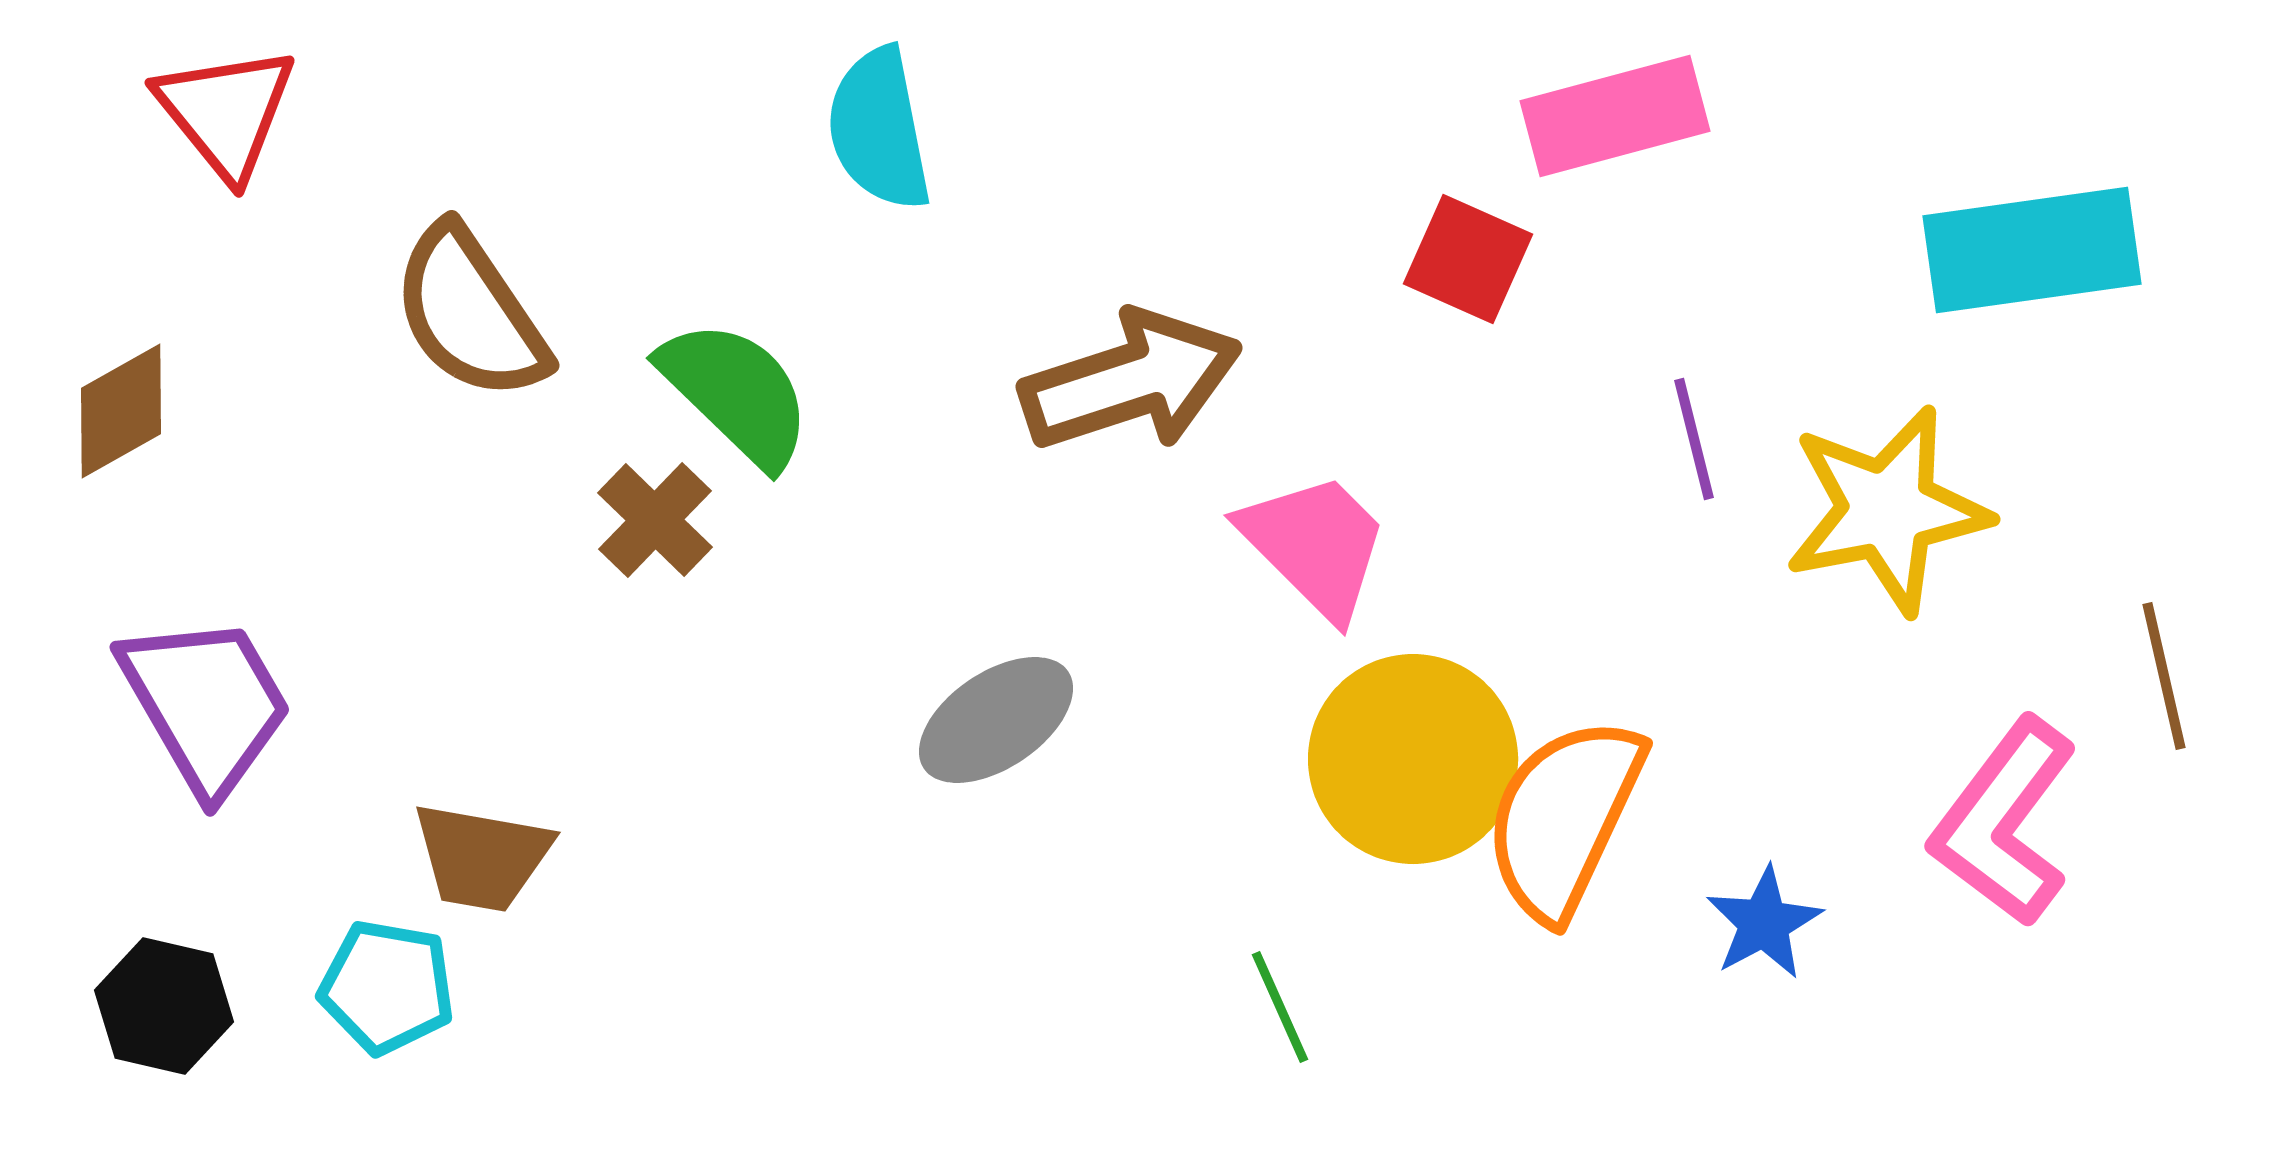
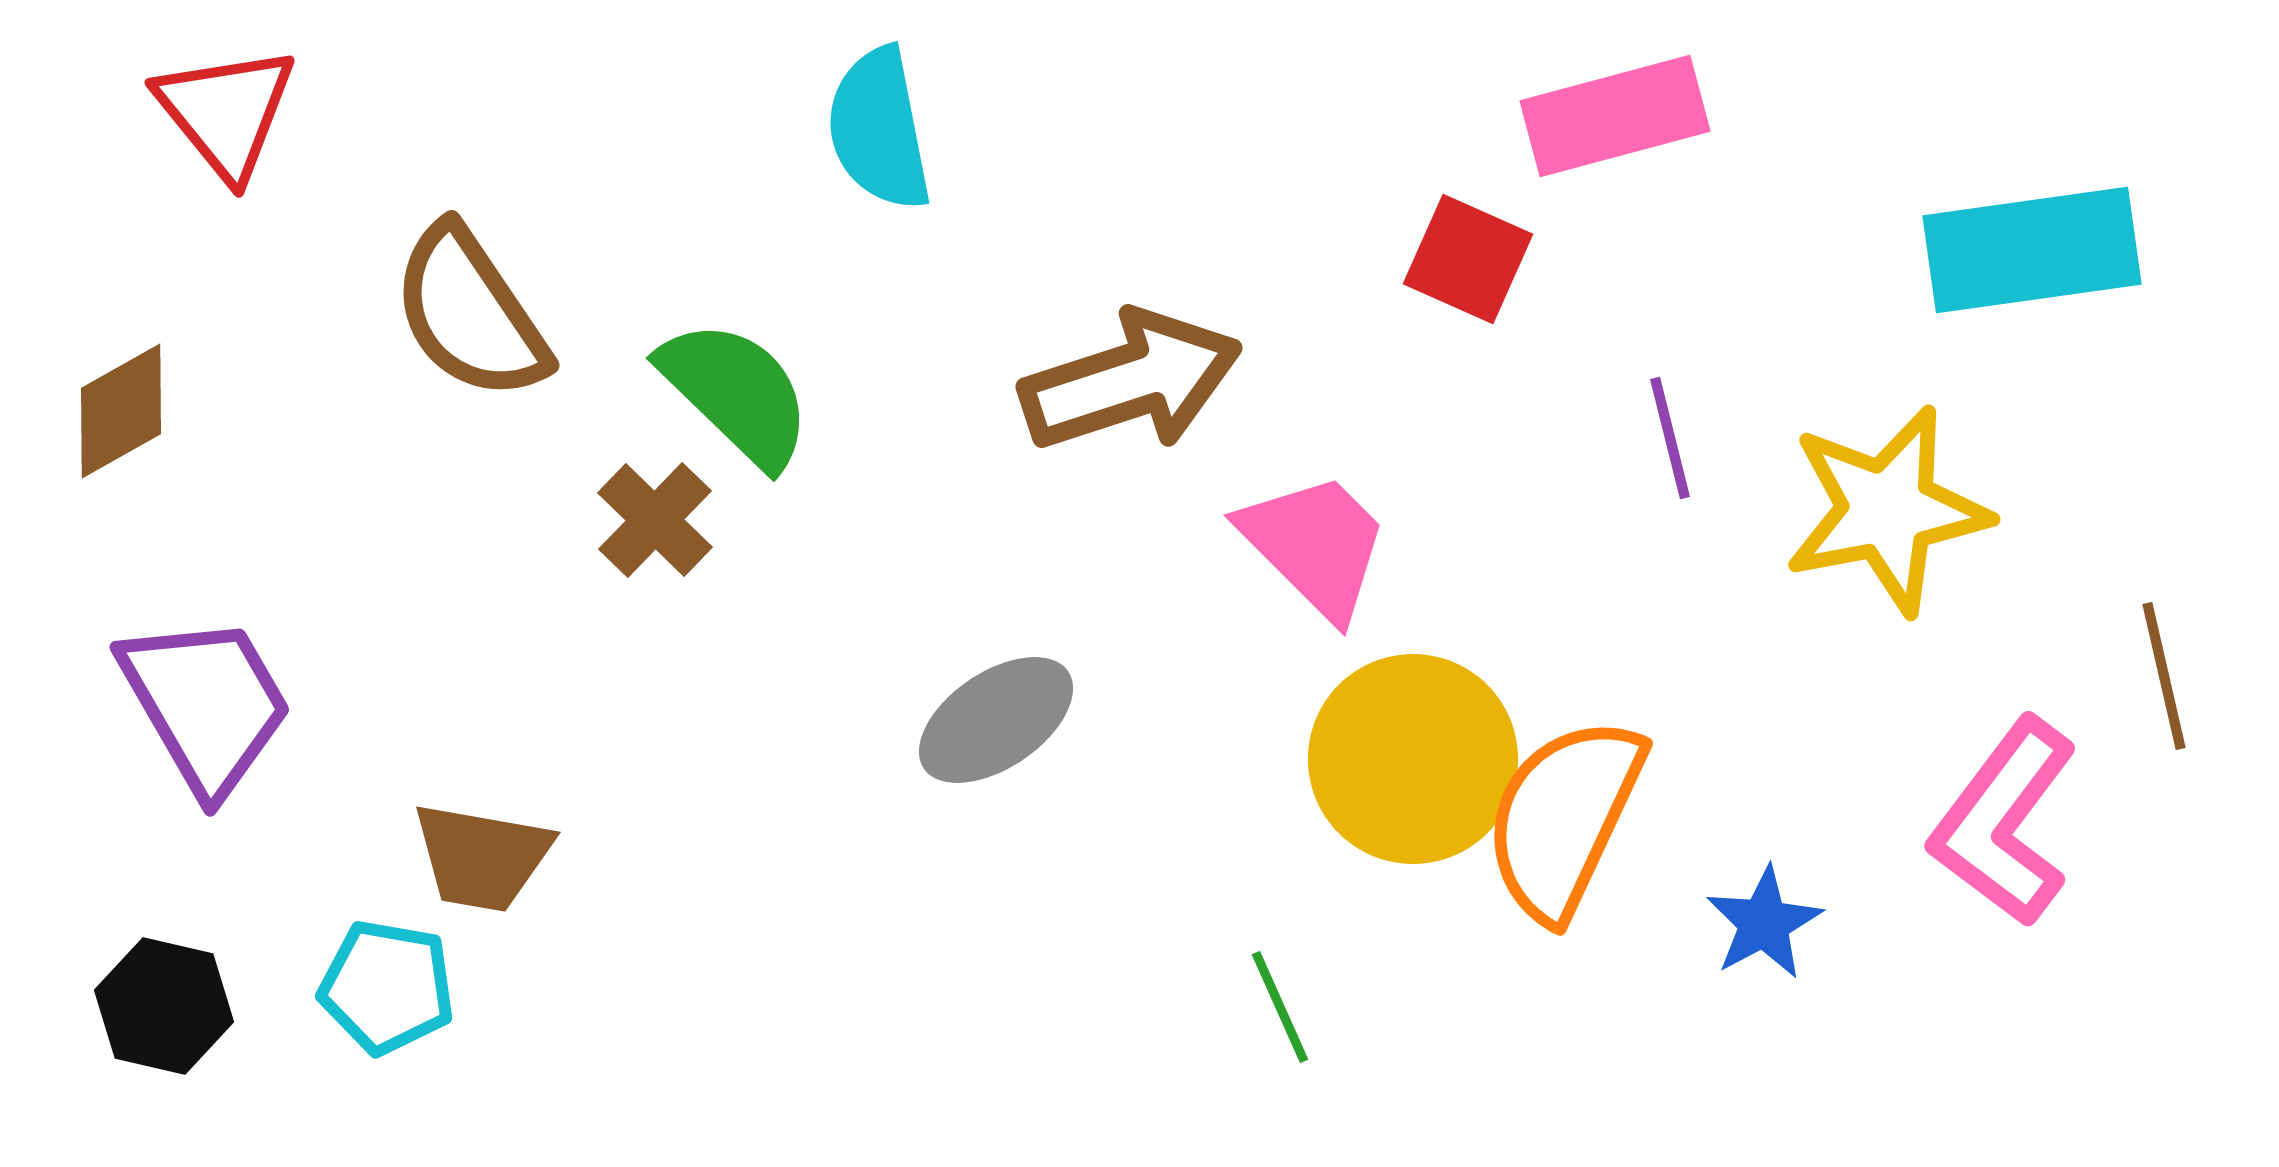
purple line: moved 24 px left, 1 px up
